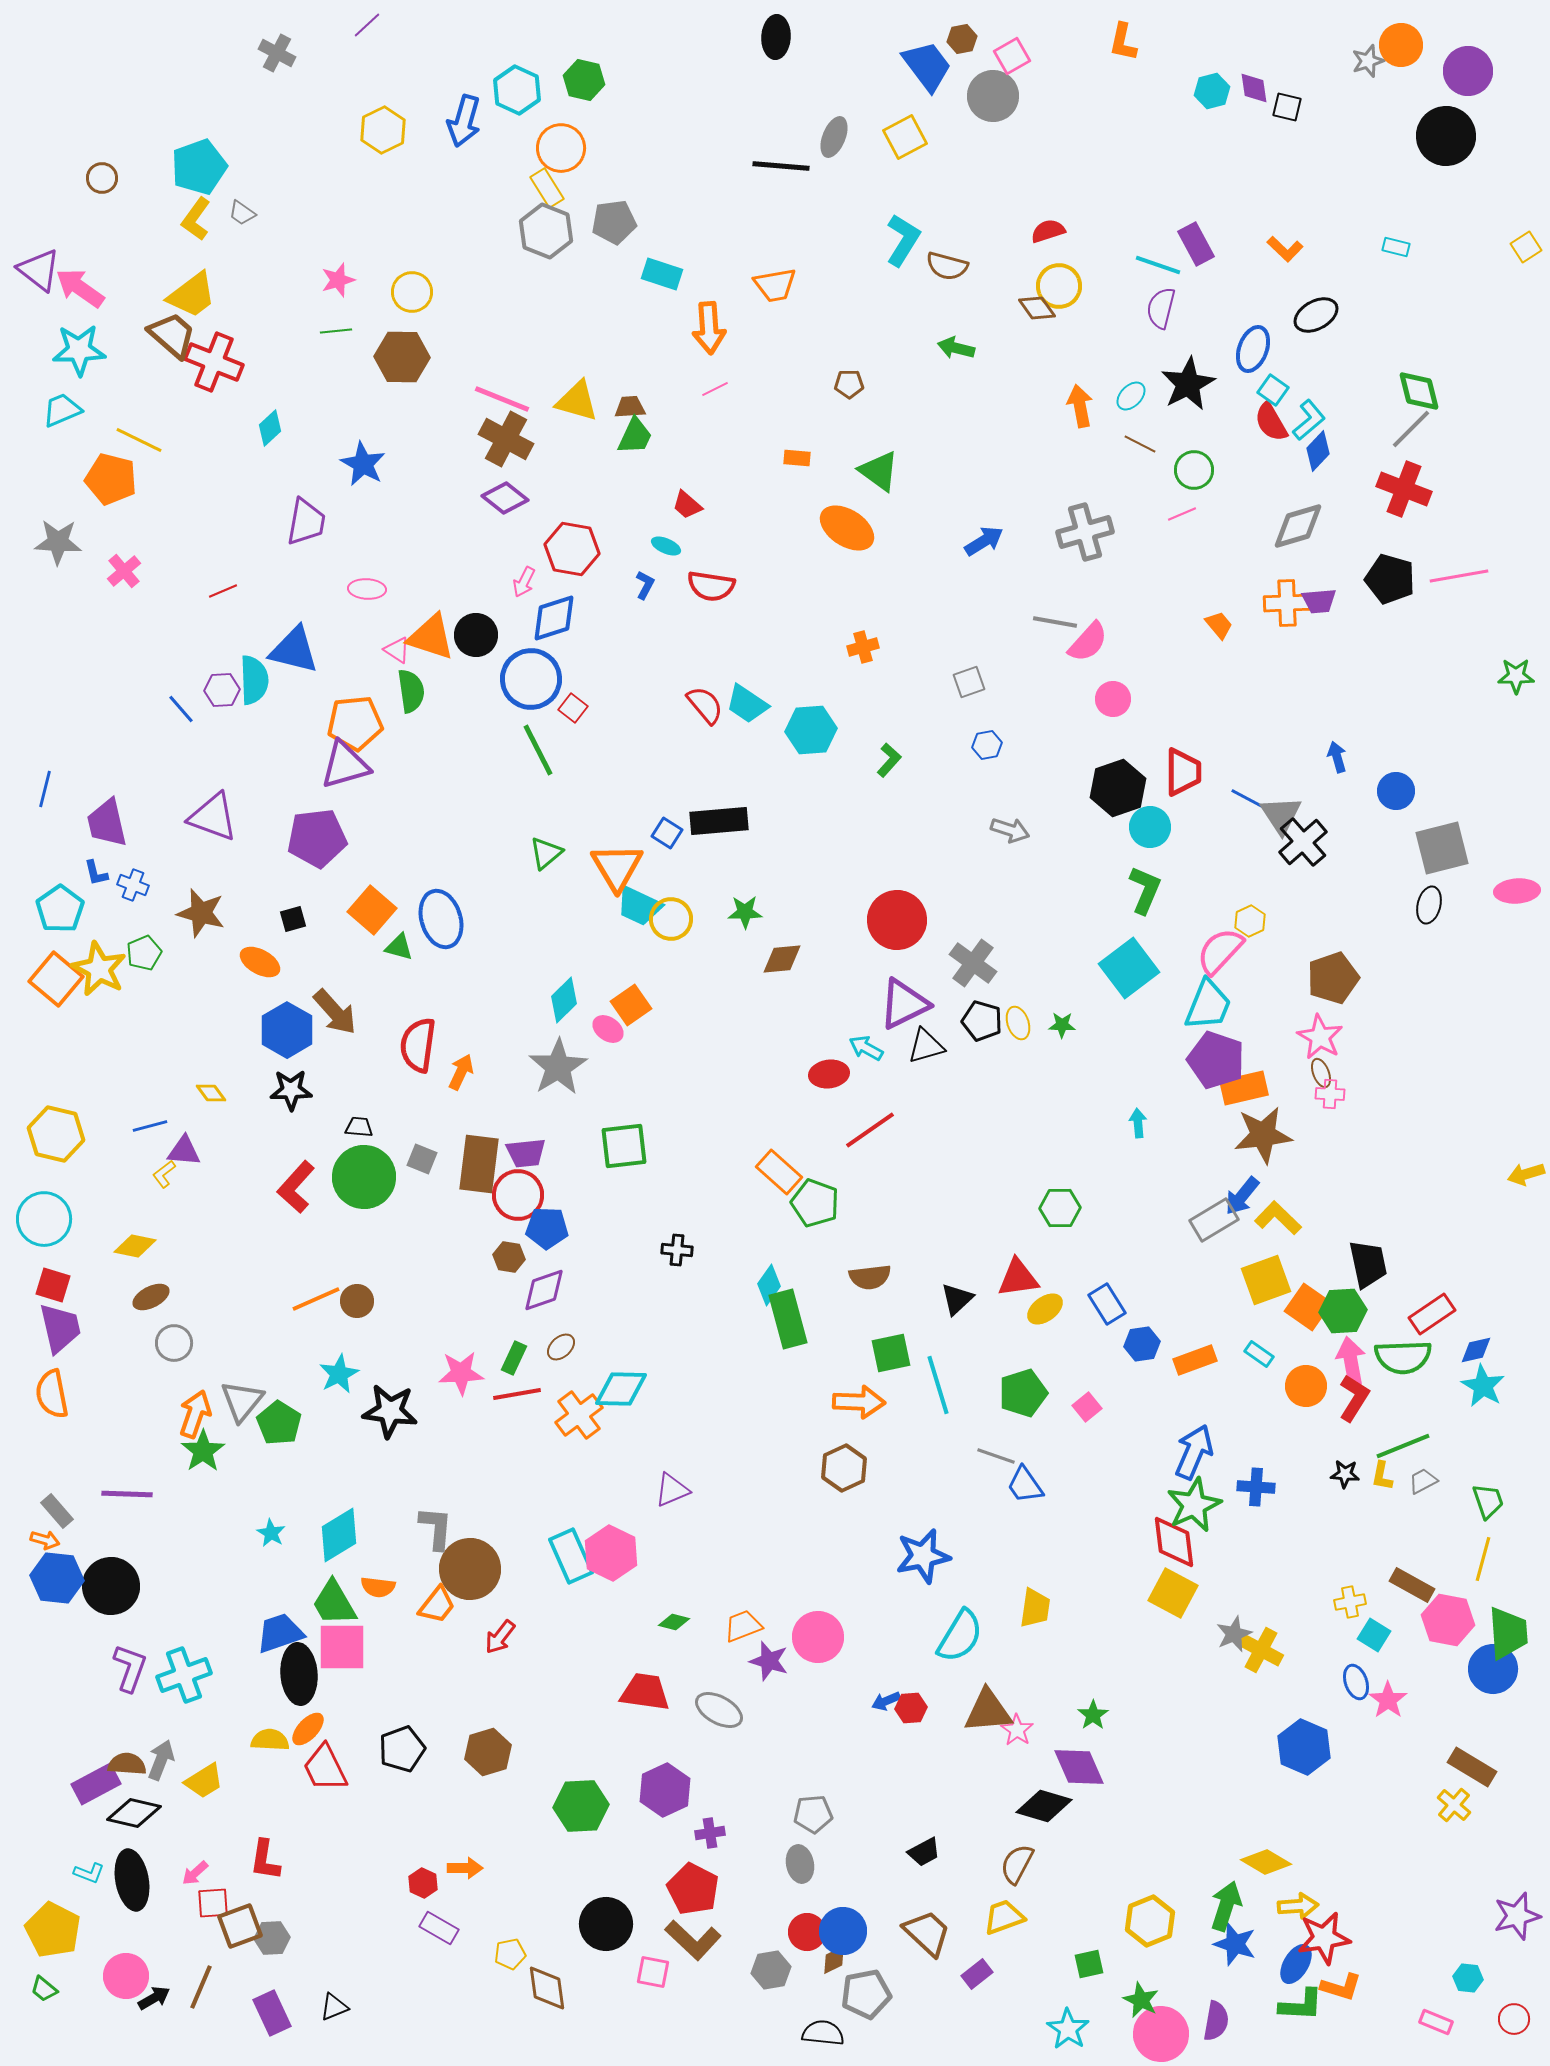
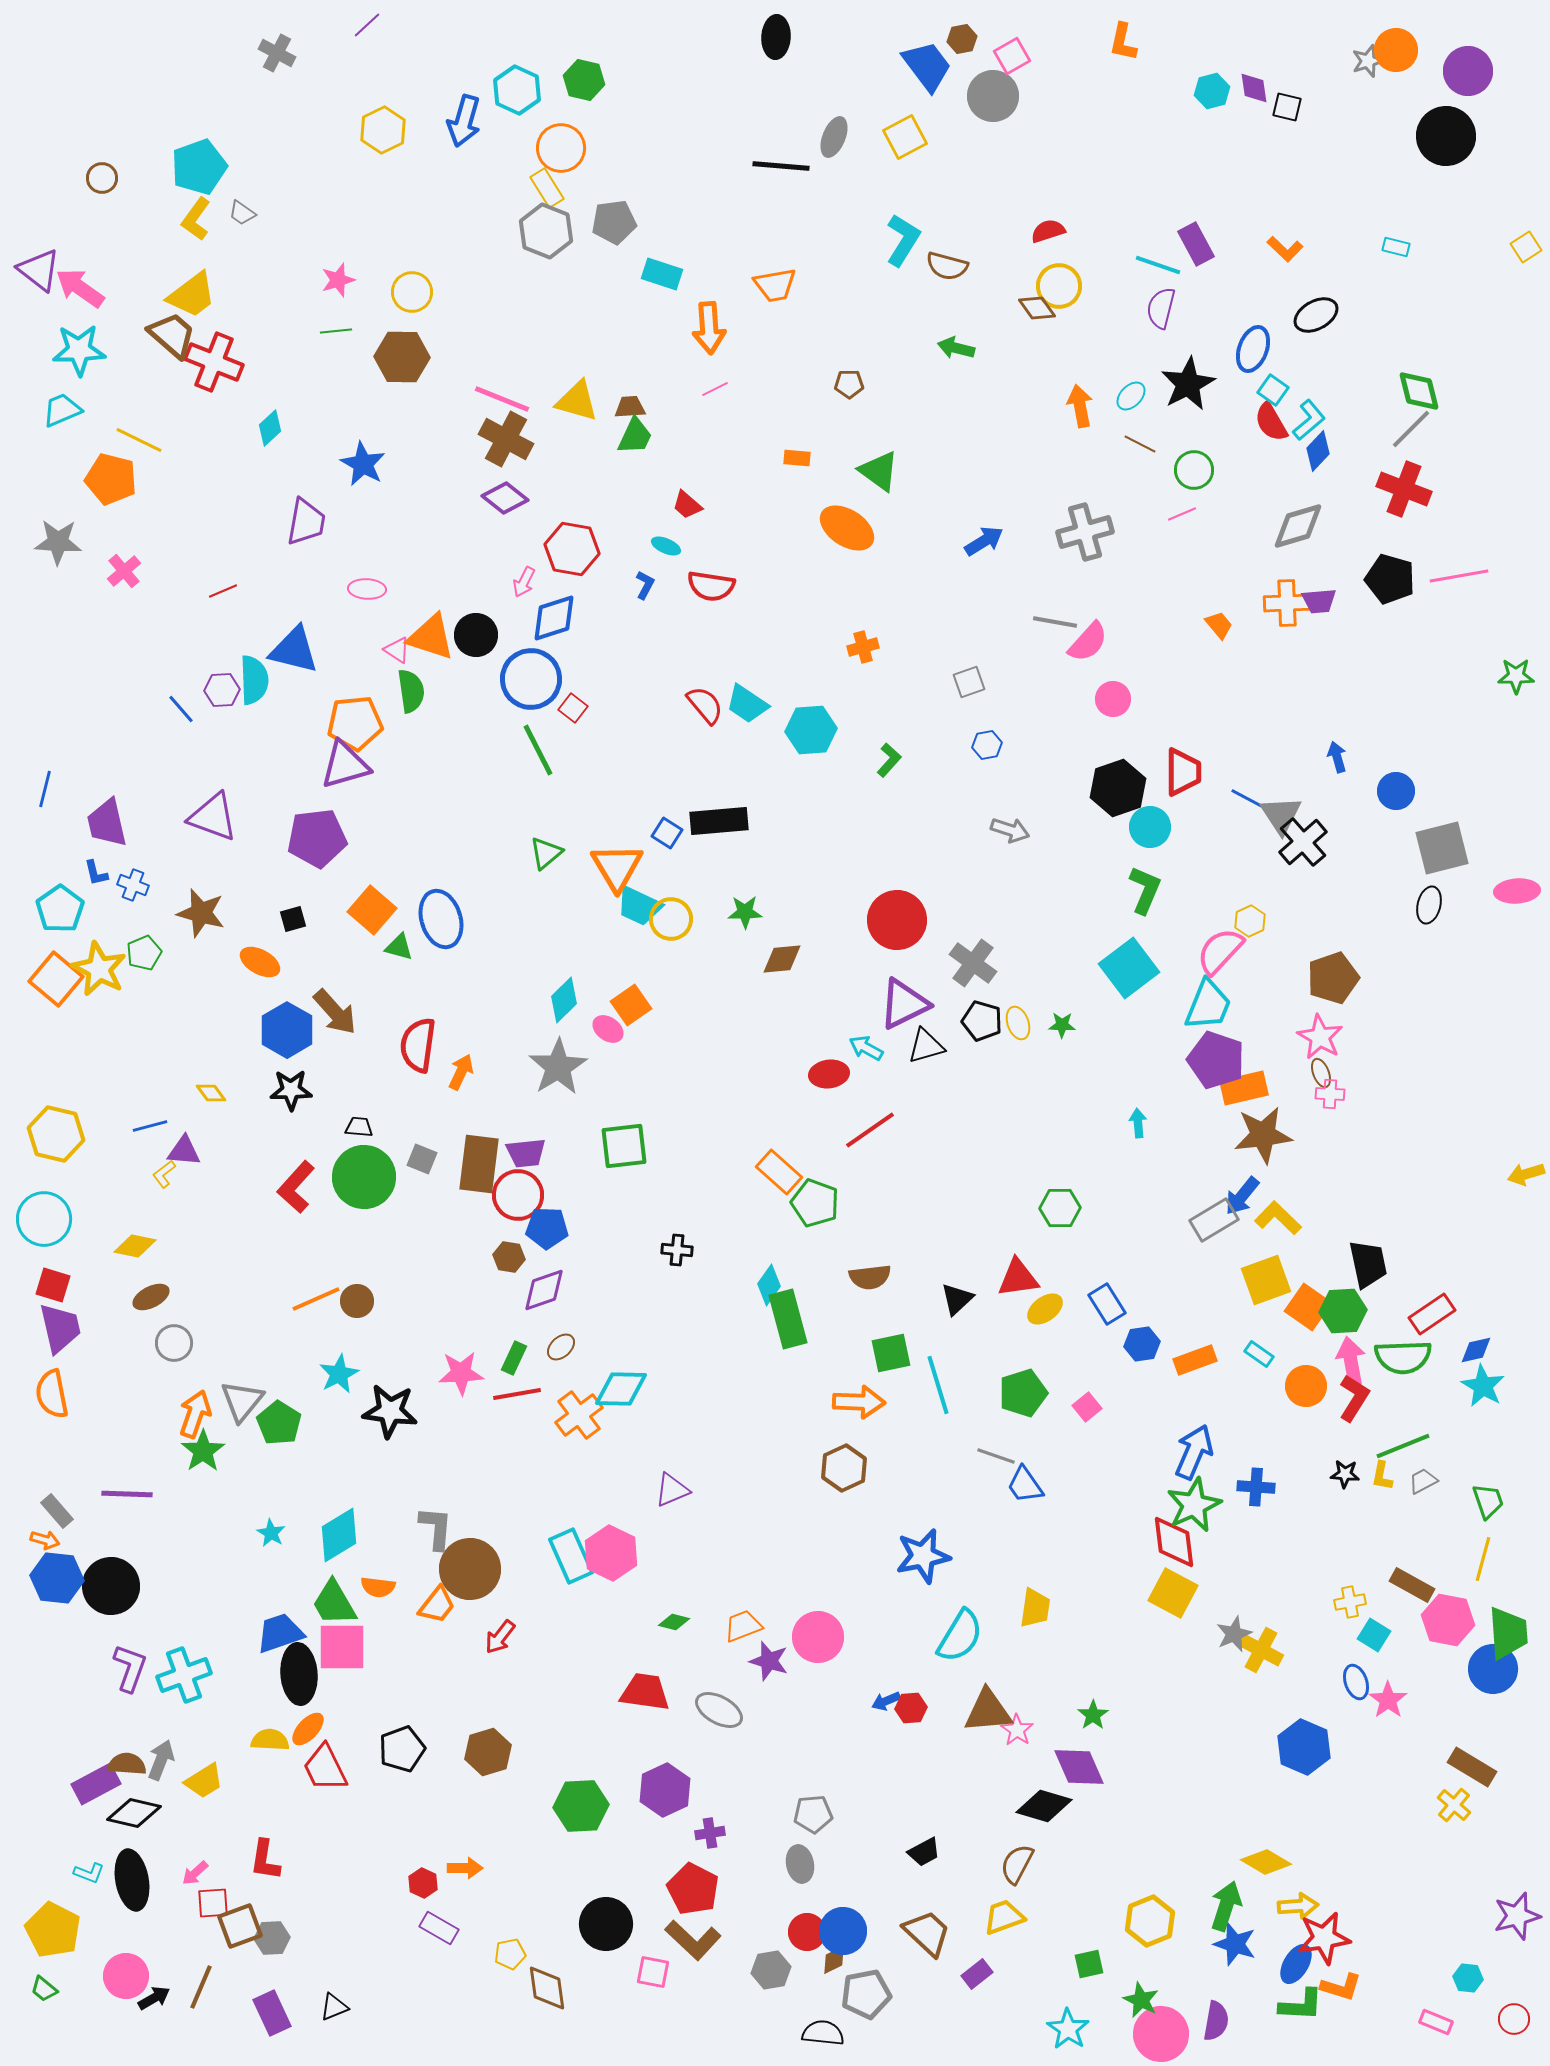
orange circle at (1401, 45): moved 5 px left, 5 px down
